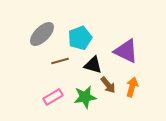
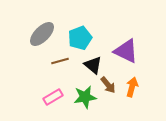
black triangle: rotated 24 degrees clockwise
